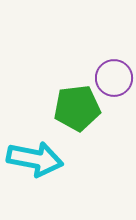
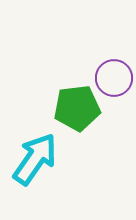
cyan arrow: rotated 66 degrees counterclockwise
